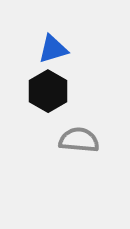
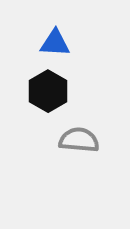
blue triangle: moved 2 px right, 6 px up; rotated 20 degrees clockwise
